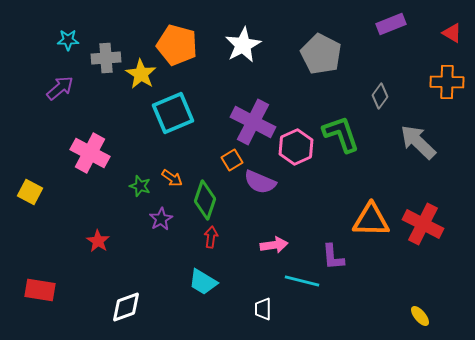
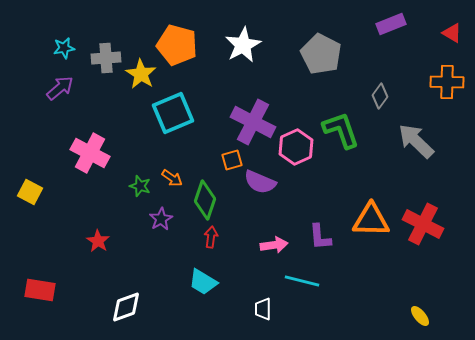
cyan star: moved 4 px left, 8 px down; rotated 10 degrees counterclockwise
green L-shape: moved 4 px up
gray arrow: moved 2 px left, 1 px up
orange square: rotated 15 degrees clockwise
purple L-shape: moved 13 px left, 20 px up
